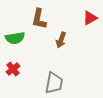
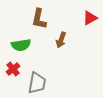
green semicircle: moved 6 px right, 7 px down
gray trapezoid: moved 17 px left
